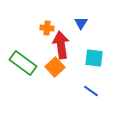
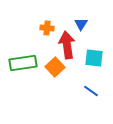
blue triangle: moved 1 px down
red arrow: moved 6 px right
green rectangle: rotated 44 degrees counterclockwise
